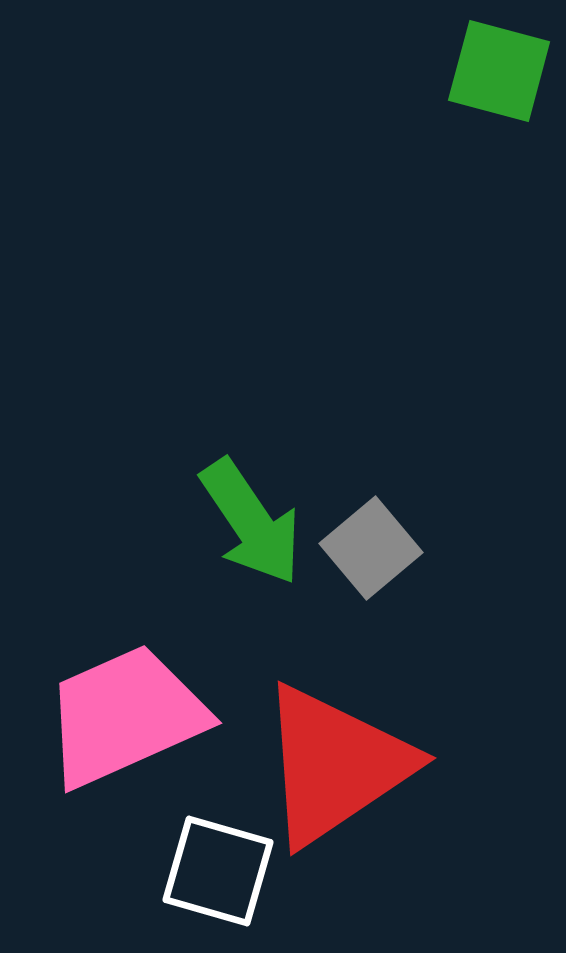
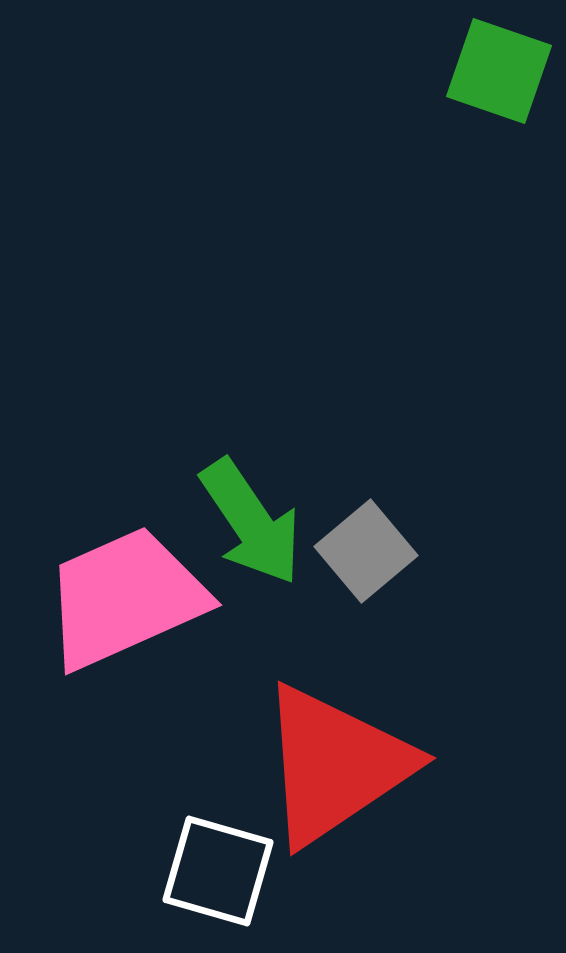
green square: rotated 4 degrees clockwise
gray square: moved 5 px left, 3 px down
pink trapezoid: moved 118 px up
